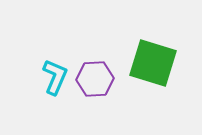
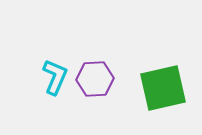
green square: moved 10 px right, 25 px down; rotated 30 degrees counterclockwise
